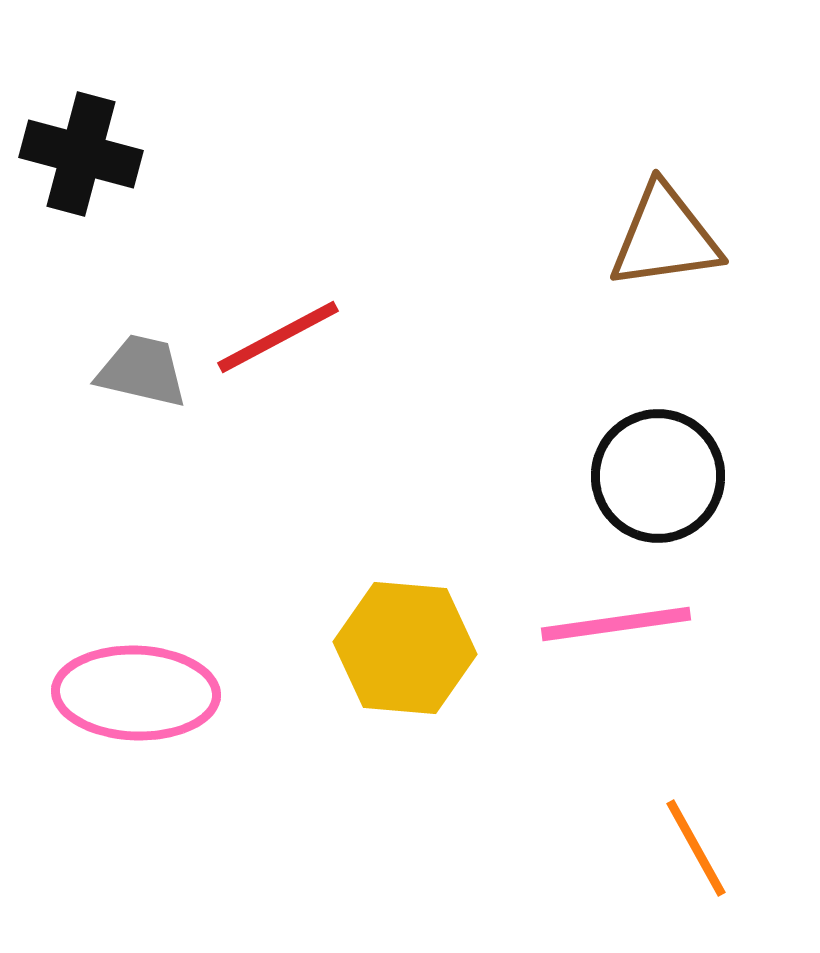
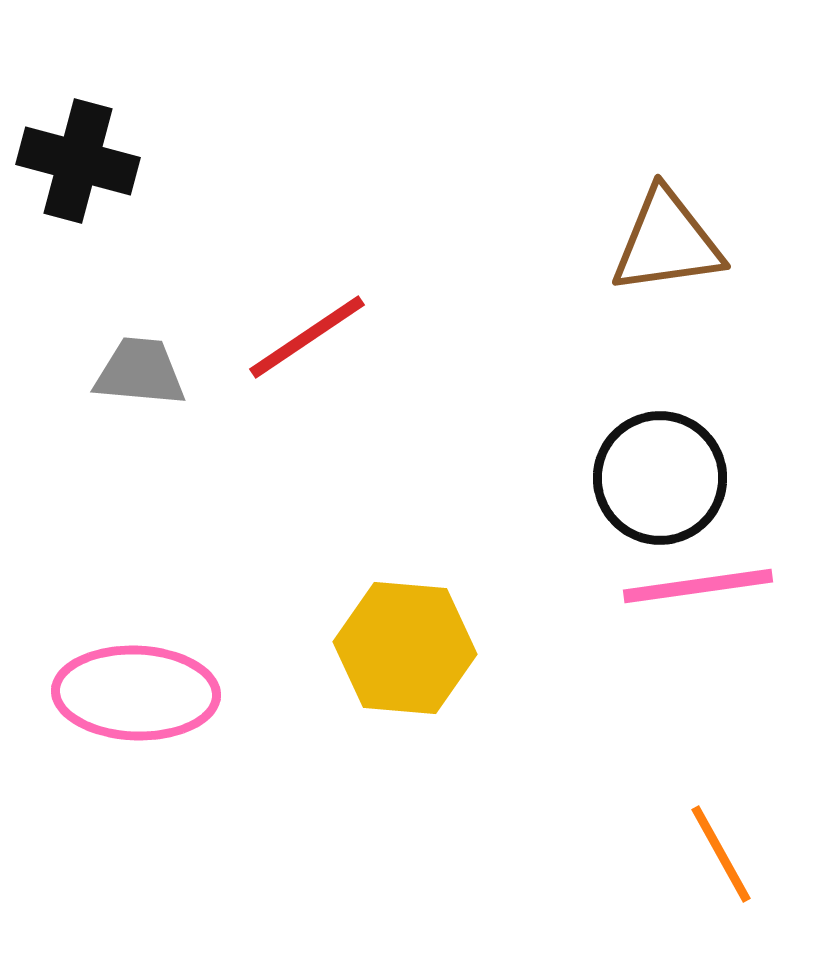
black cross: moved 3 px left, 7 px down
brown triangle: moved 2 px right, 5 px down
red line: moved 29 px right; rotated 6 degrees counterclockwise
gray trapezoid: moved 2 px left, 1 px down; rotated 8 degrees counterclockwise
black circle: moved 2 px right, 2 px down
pink line: moved 82 px right, 38 px up
orange line: moved 25 px right, 6 px down
